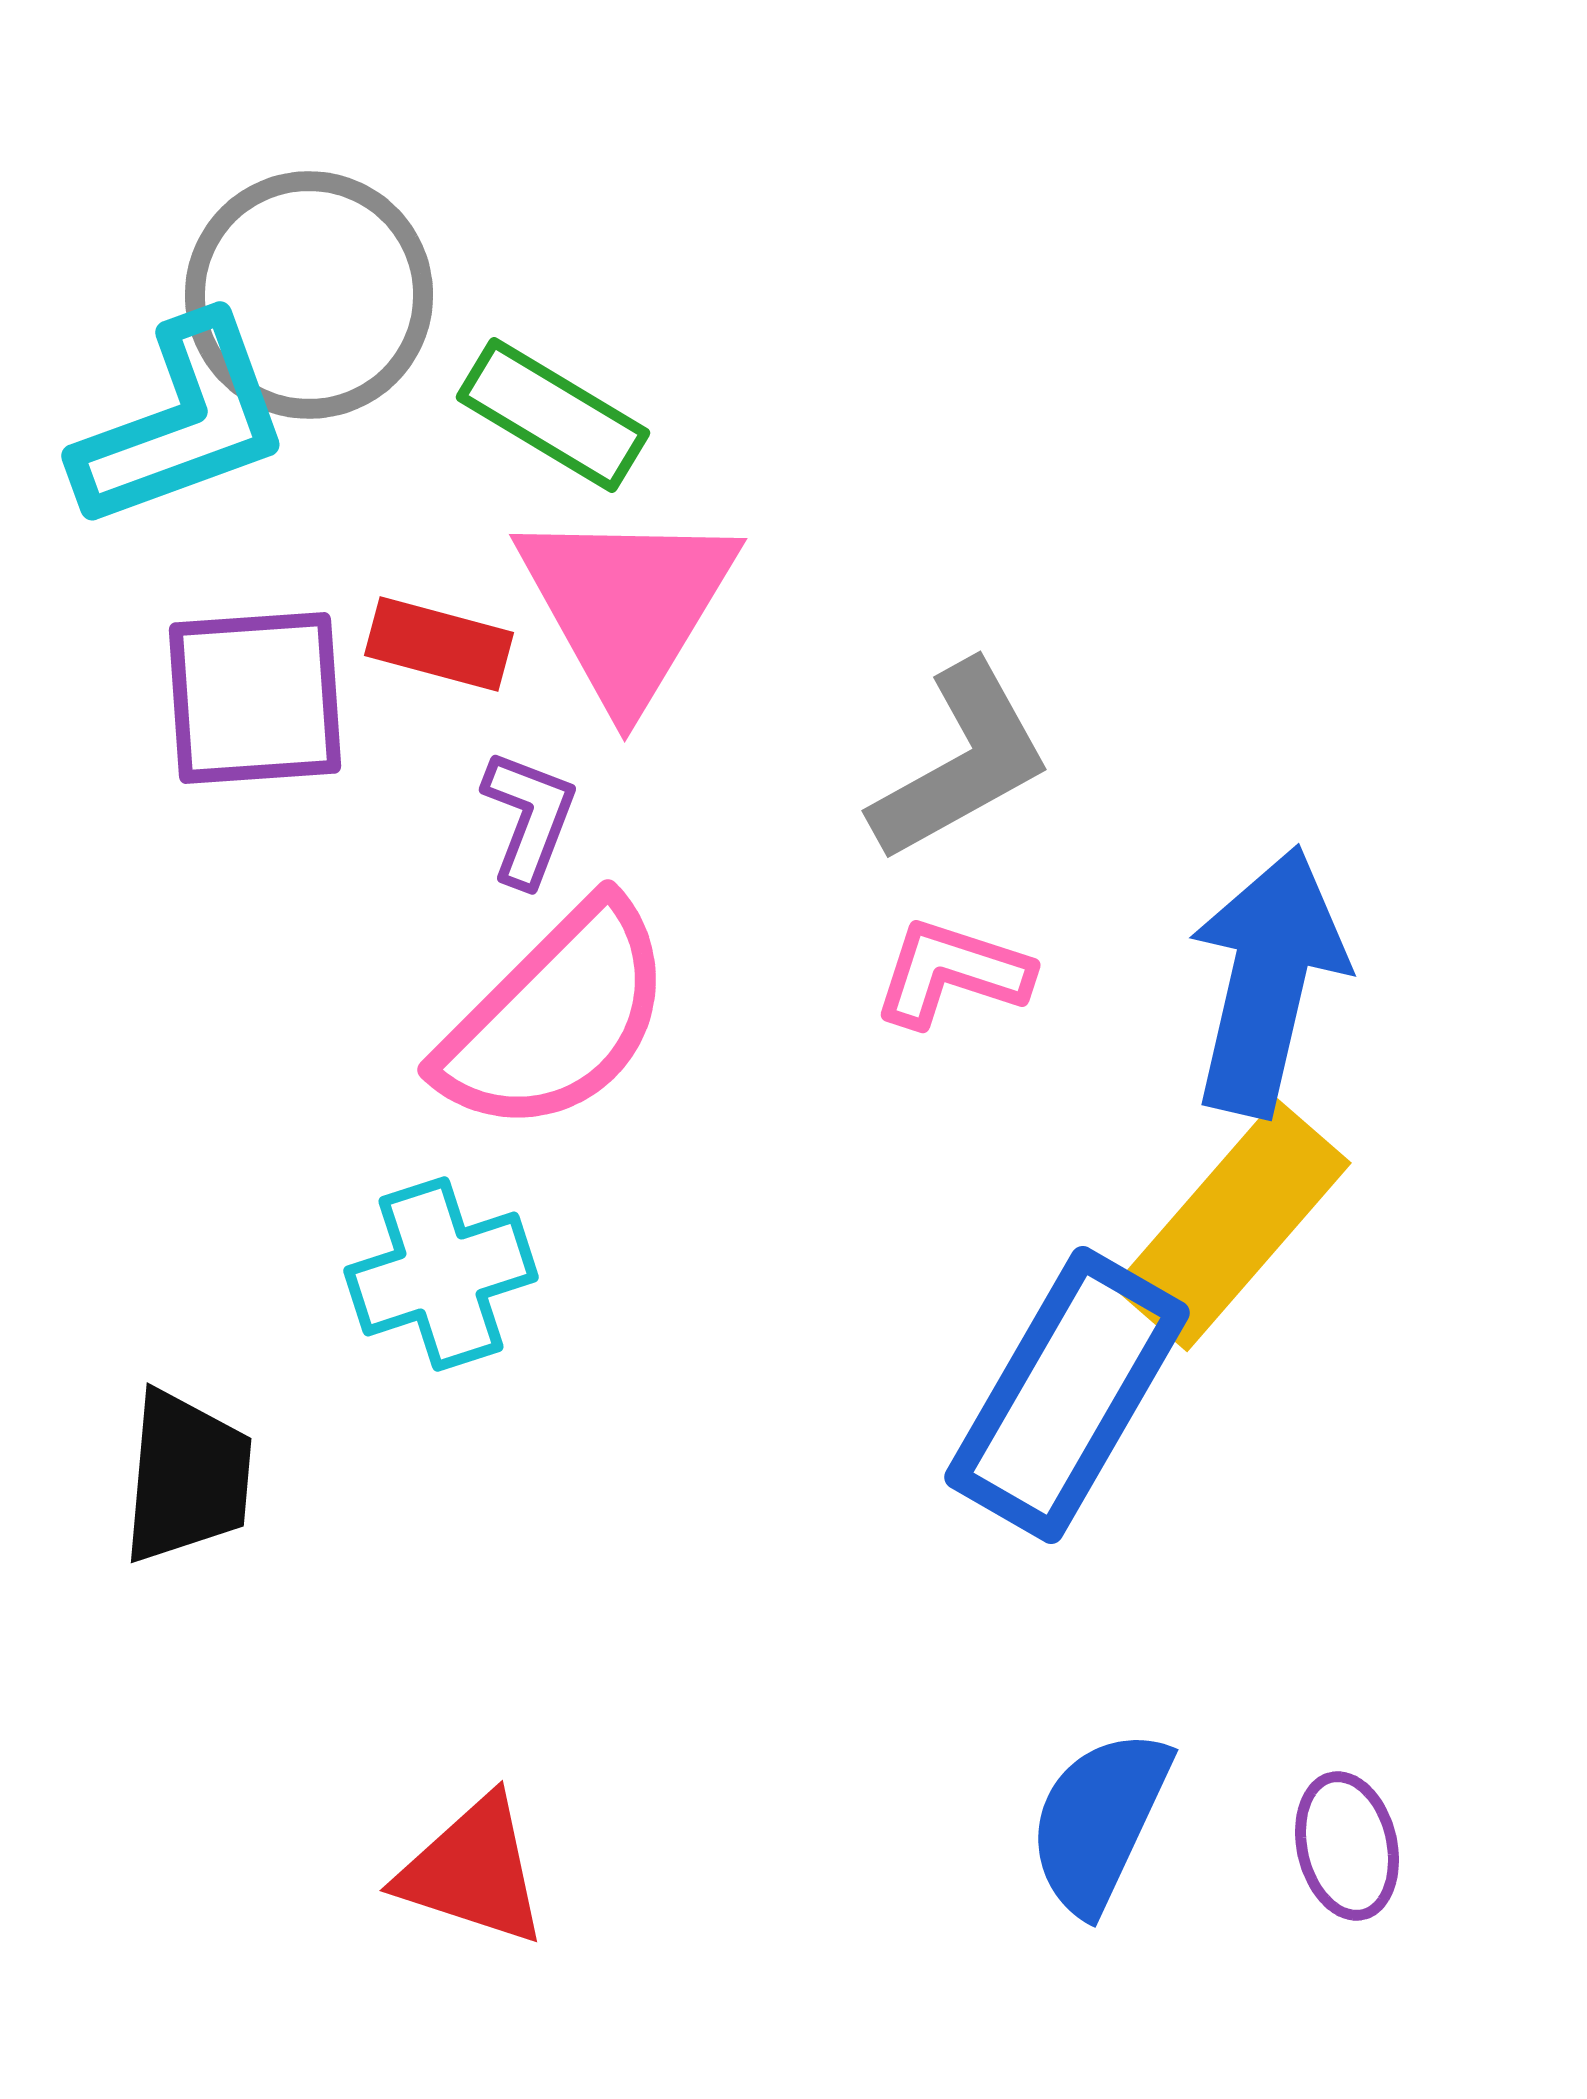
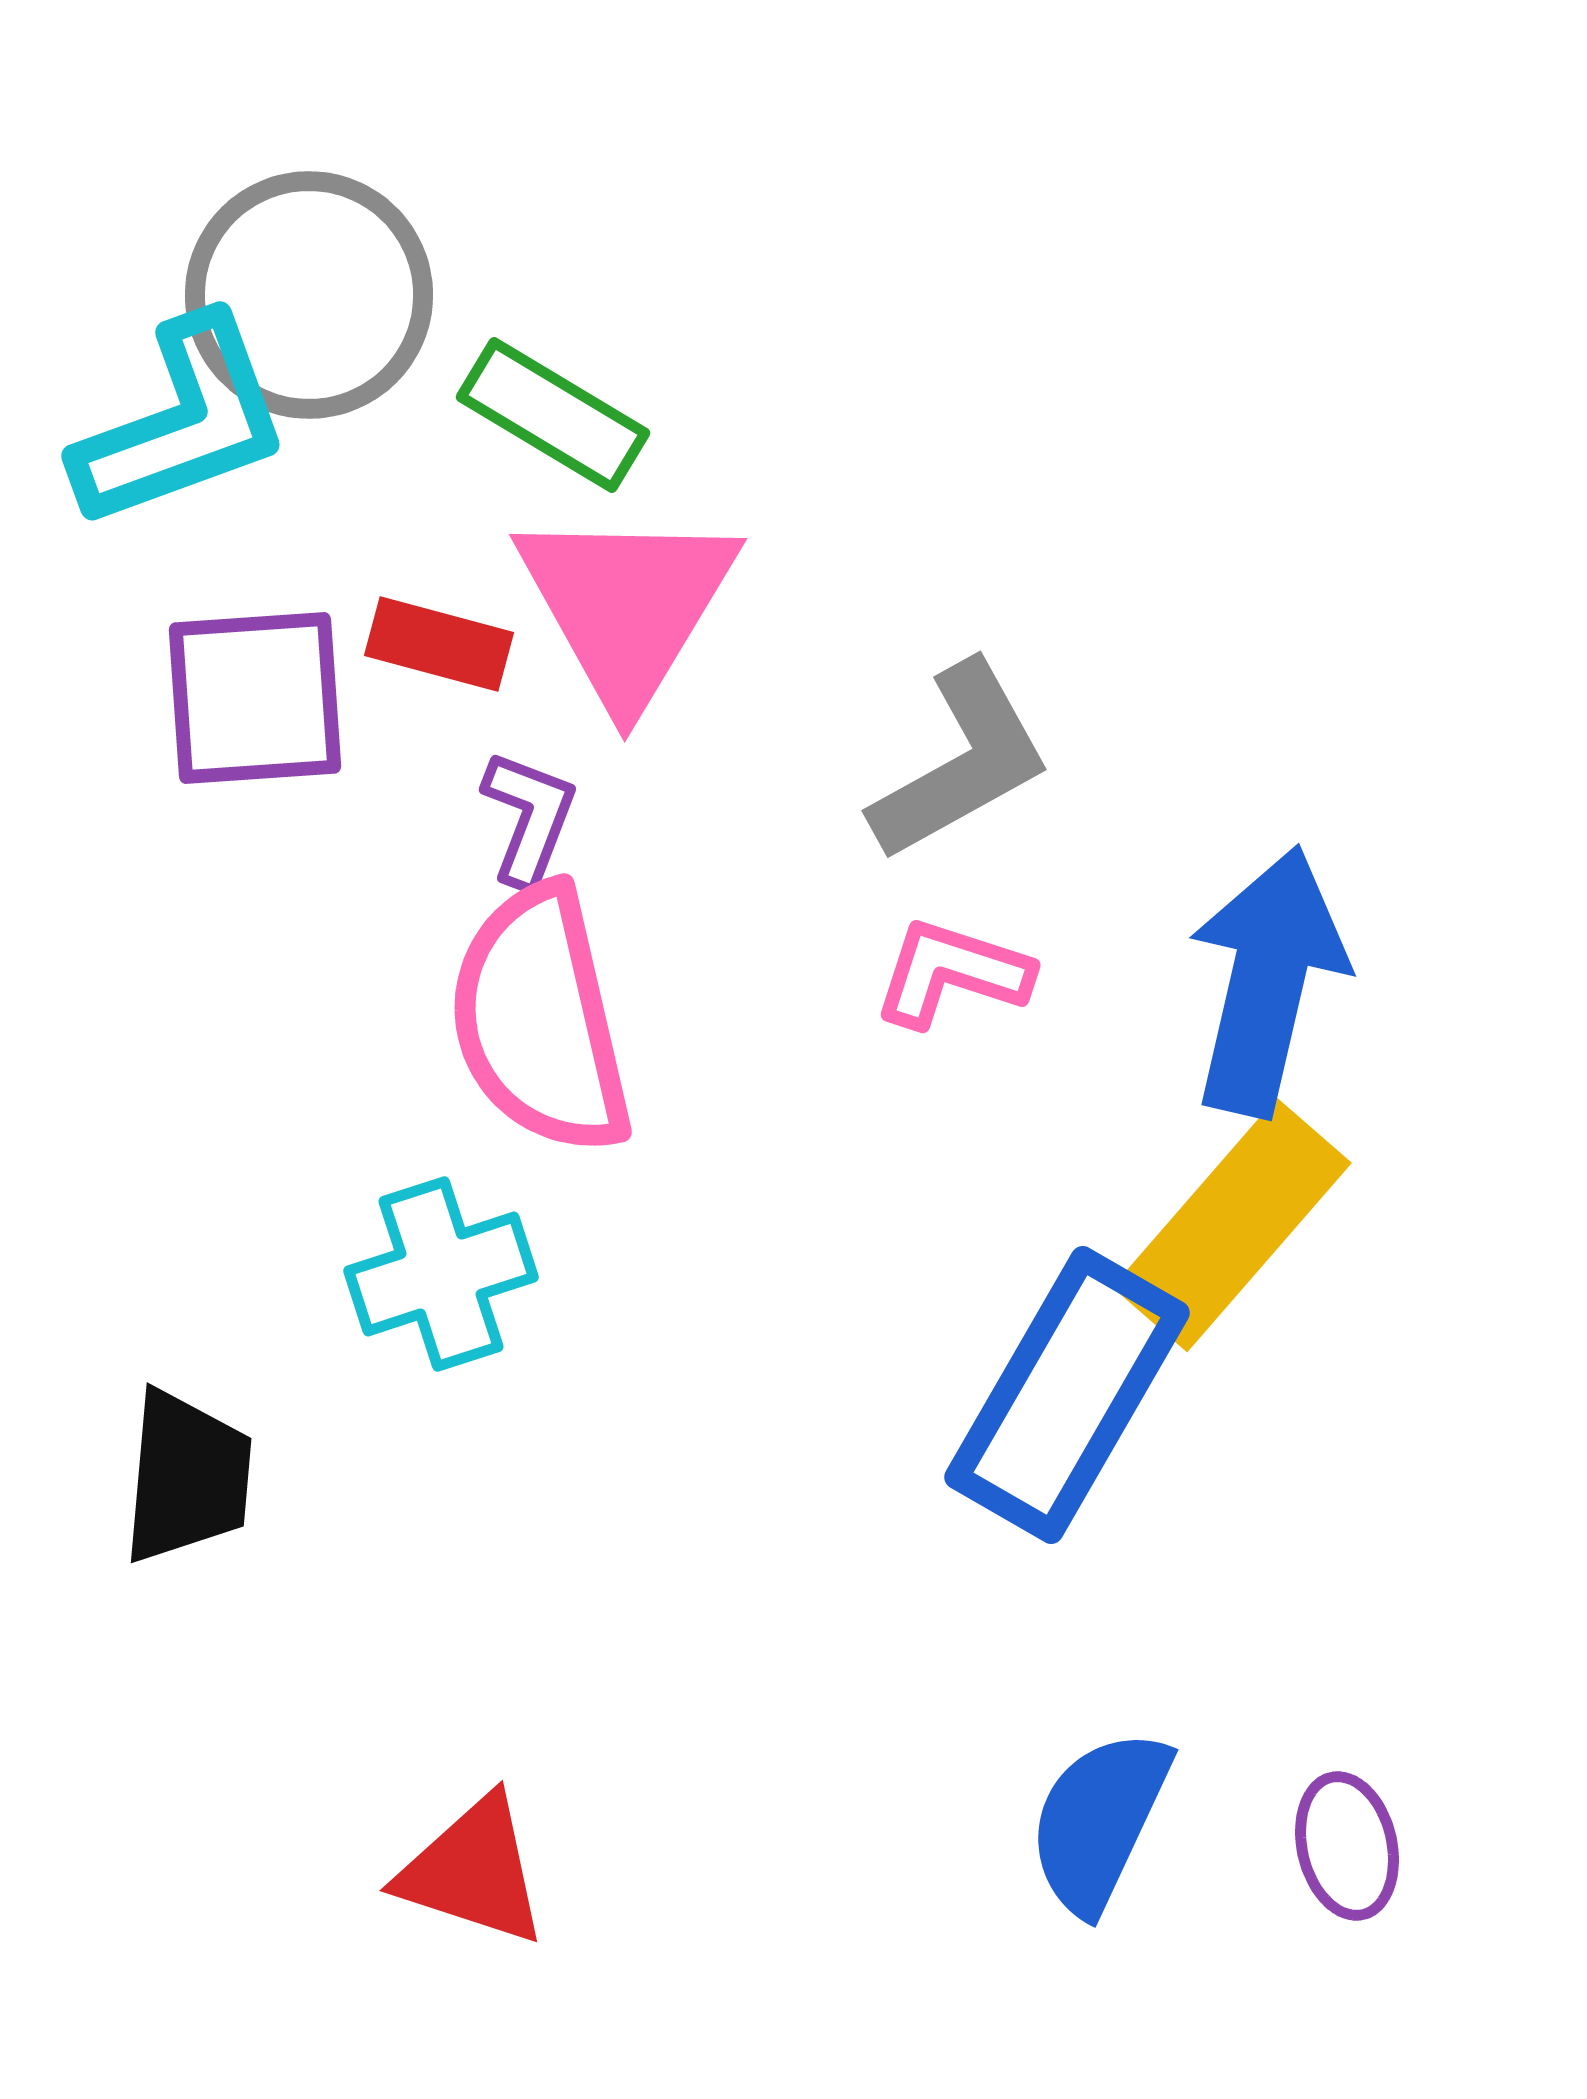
pink semicircle: moved 16 px left, 2 px down; rotated 122 degrees clockwise
